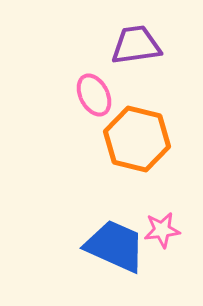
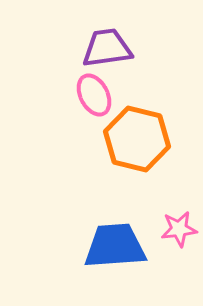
purple trapezoid: moved 29 px left, 3 px down
pink star: moved 17 px right, 1 px up
blue trapezoid: rotated 28 degrees counterclockwise
